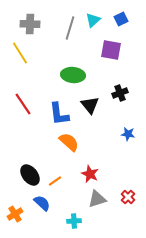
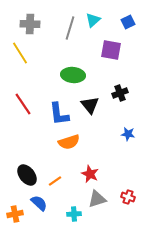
blue square: moved 7 px right, 3 px down
orange semicircle: rotated 120 degrees clockwise
black ellipse: moved 3 px left
red cross: rotated 24 degrees counterclockwise
blue semicircle: moved 3 px left
orange cross: rotated 21 degrees clockwise
cyan cross: moved 7 px up
